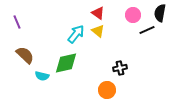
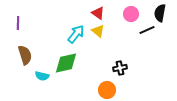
pink circle: moved 2 px left, 1 px up
purple line: moved 1 px right, 1 px down; rotated 24 degrees clockwise
brown semicircle: rotated 30 degrees clockwise
